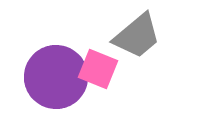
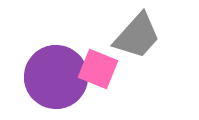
gray trapezoid: rotated 8 degrees counterclockwise
